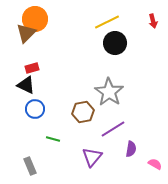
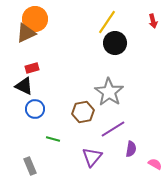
yellow line: rotated 30 degrees counterclockwise
brown triangle: rotated 20 degrees clockwise
black triangle: moved 2 px left, 1 px down
